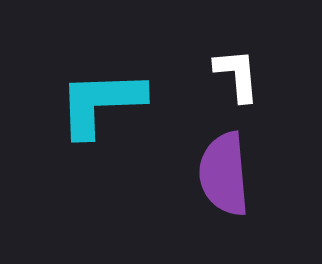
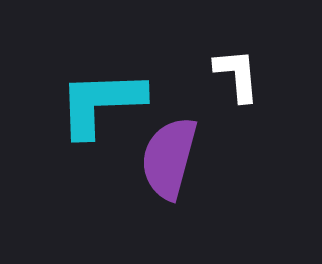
purple semicircle: moved 55 px left, 16 px up; rotated 20 degrees clockwise
